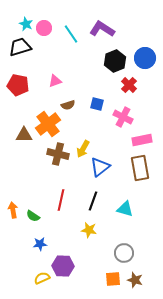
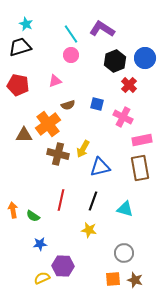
pink circle: moved 27 px right, 27 px down
blue triangle: rotated 25 degrees clockwise
